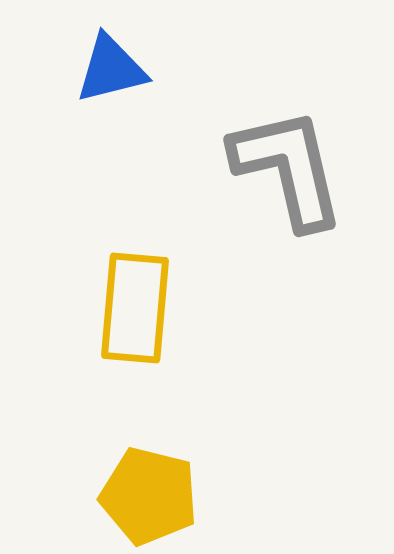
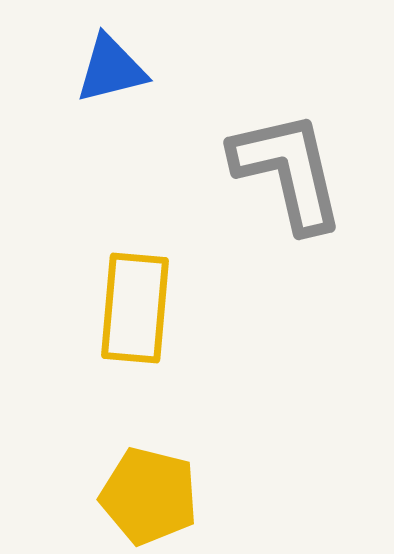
gray L-shape: moved 3 px down
